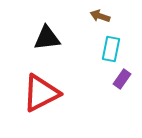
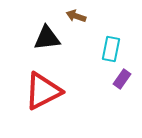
brown arrow: moved 24 px left
red triangle: moved 2 px right, 2 px up
